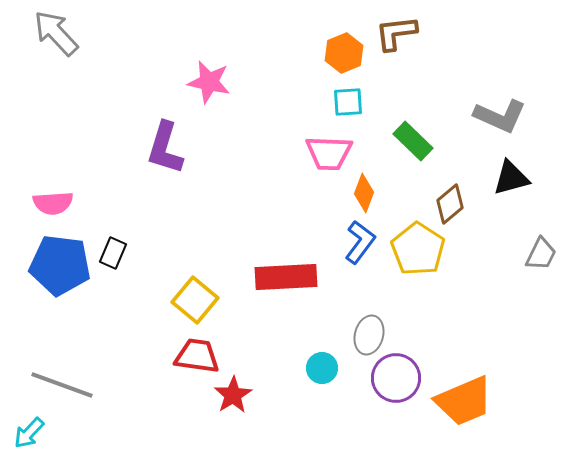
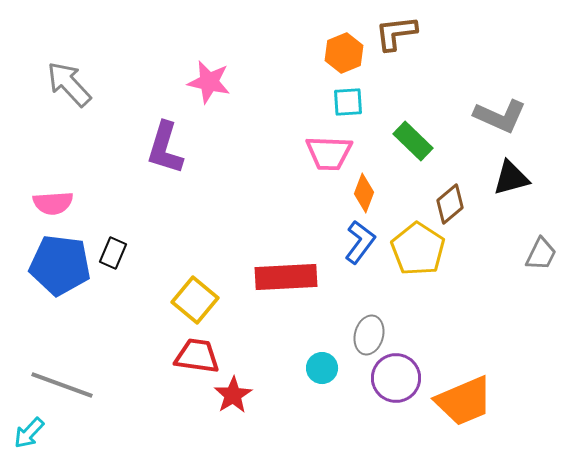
gray arrow: moved 13 px right, 51 px down
